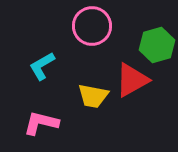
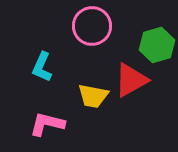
cyan L-shape: moved 1 px down; rotated 36 degrees counterclockwise
red triangle: moved 1 px left
pink L-shape: moved 6 px right, 1 px down
